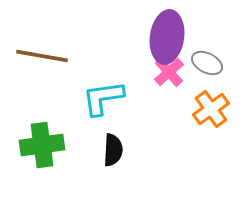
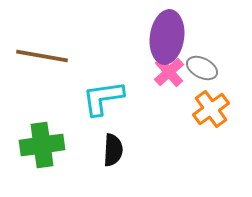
gray ellipse: moved 5 px left, 5 px down
